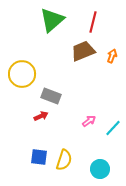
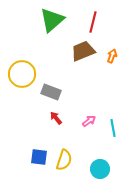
gray rectangle: moved 4 px up
red arrow: moved 15 px right, 2 px down; rotated 104 degrees counterclockwise
cyan line: rotated 54 degrees counterclockwise
